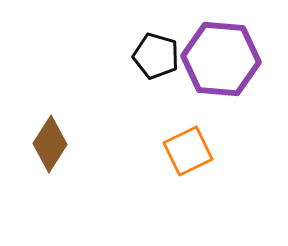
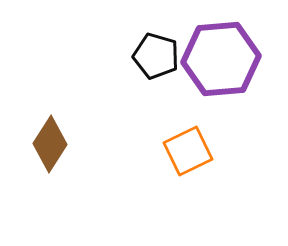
purple hexagon: rotated 10 degrees counterclockwise
